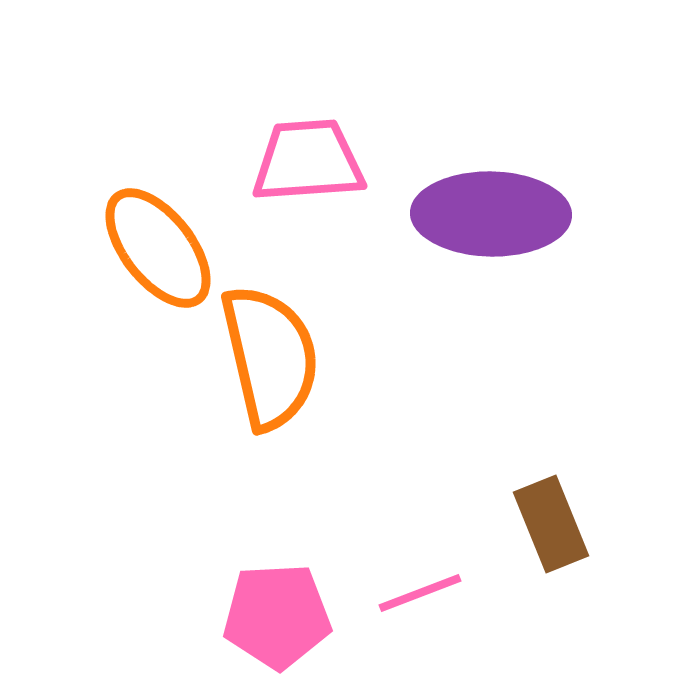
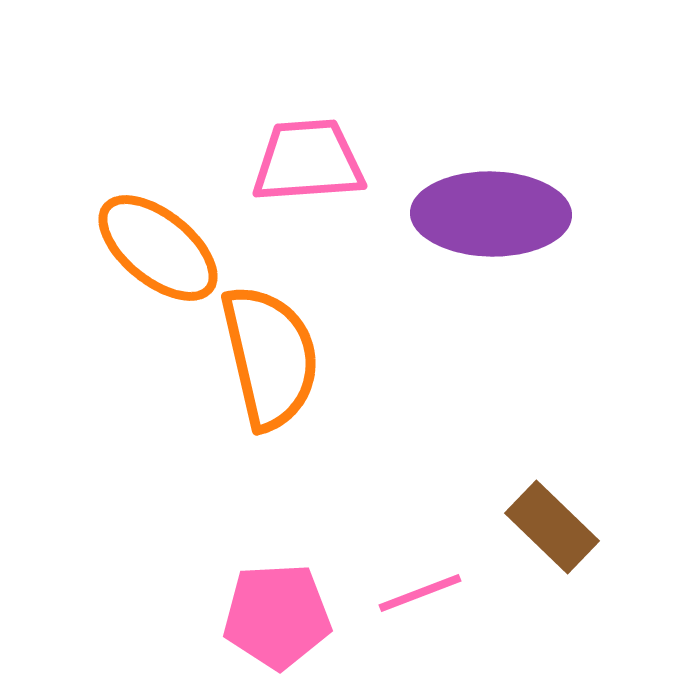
orange ellipse: rotated 13 degrees counterclockwise
brown rectangle: moved 1 px right, 3 px down; rotated 24 degrees counterclockwise
